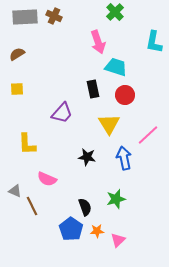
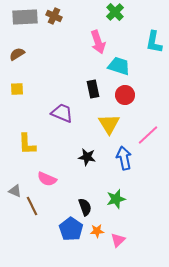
cyan trapezoid: moved 3 px right, 1 px up
purple trapezoid: rotated 110 degrees counterclockwise
